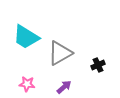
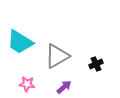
cyan trapezoid: moved 6 px left, 5 px down
gray triangle: moved 3 px left, 3 px down
black cross: moved 2 px left, 1 px up
